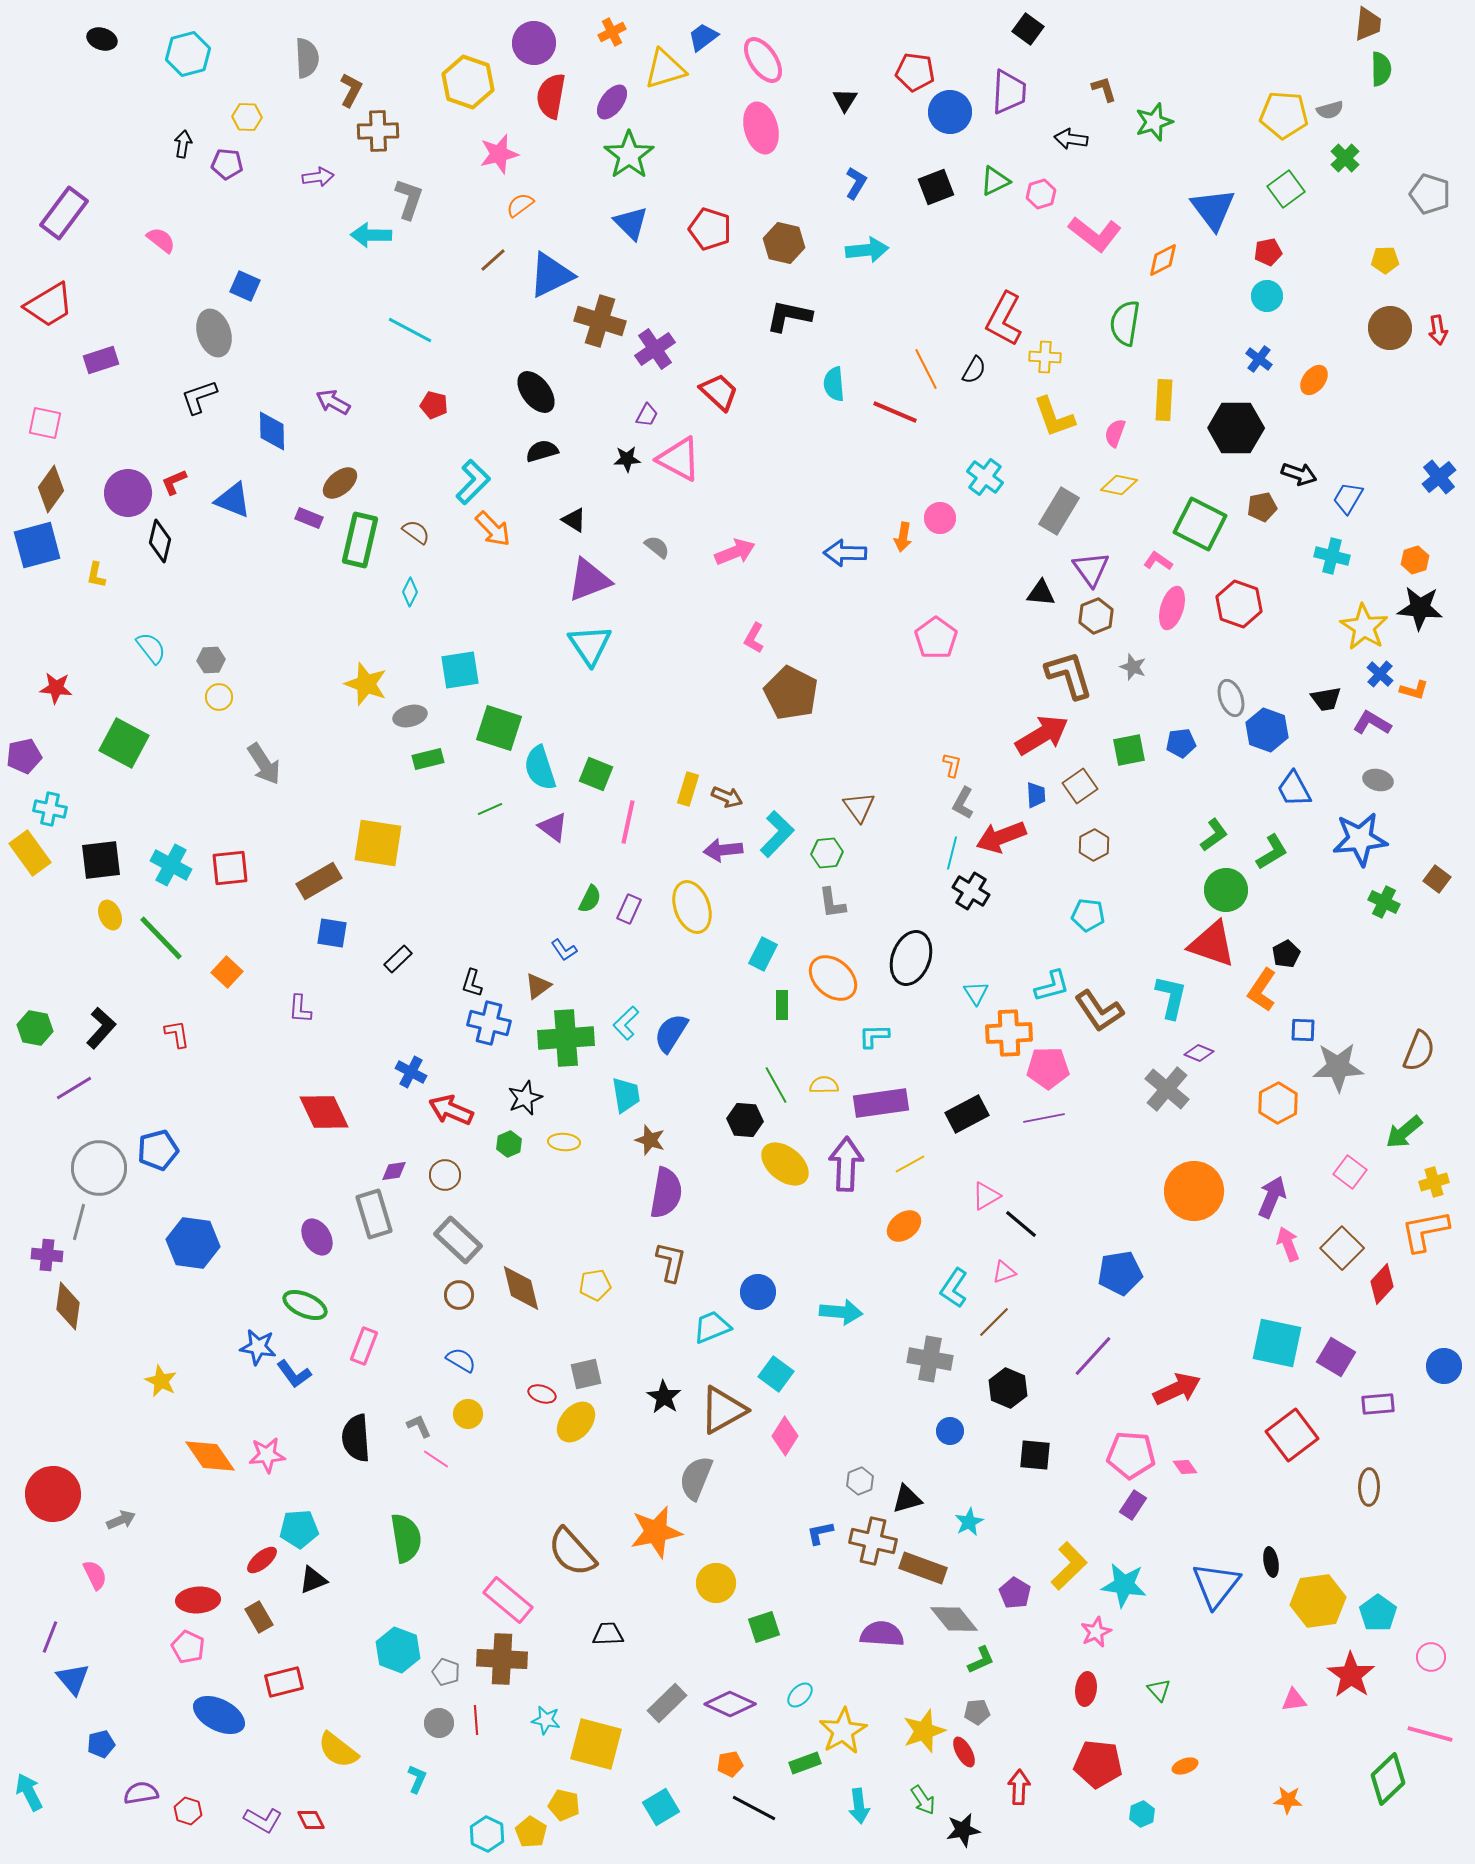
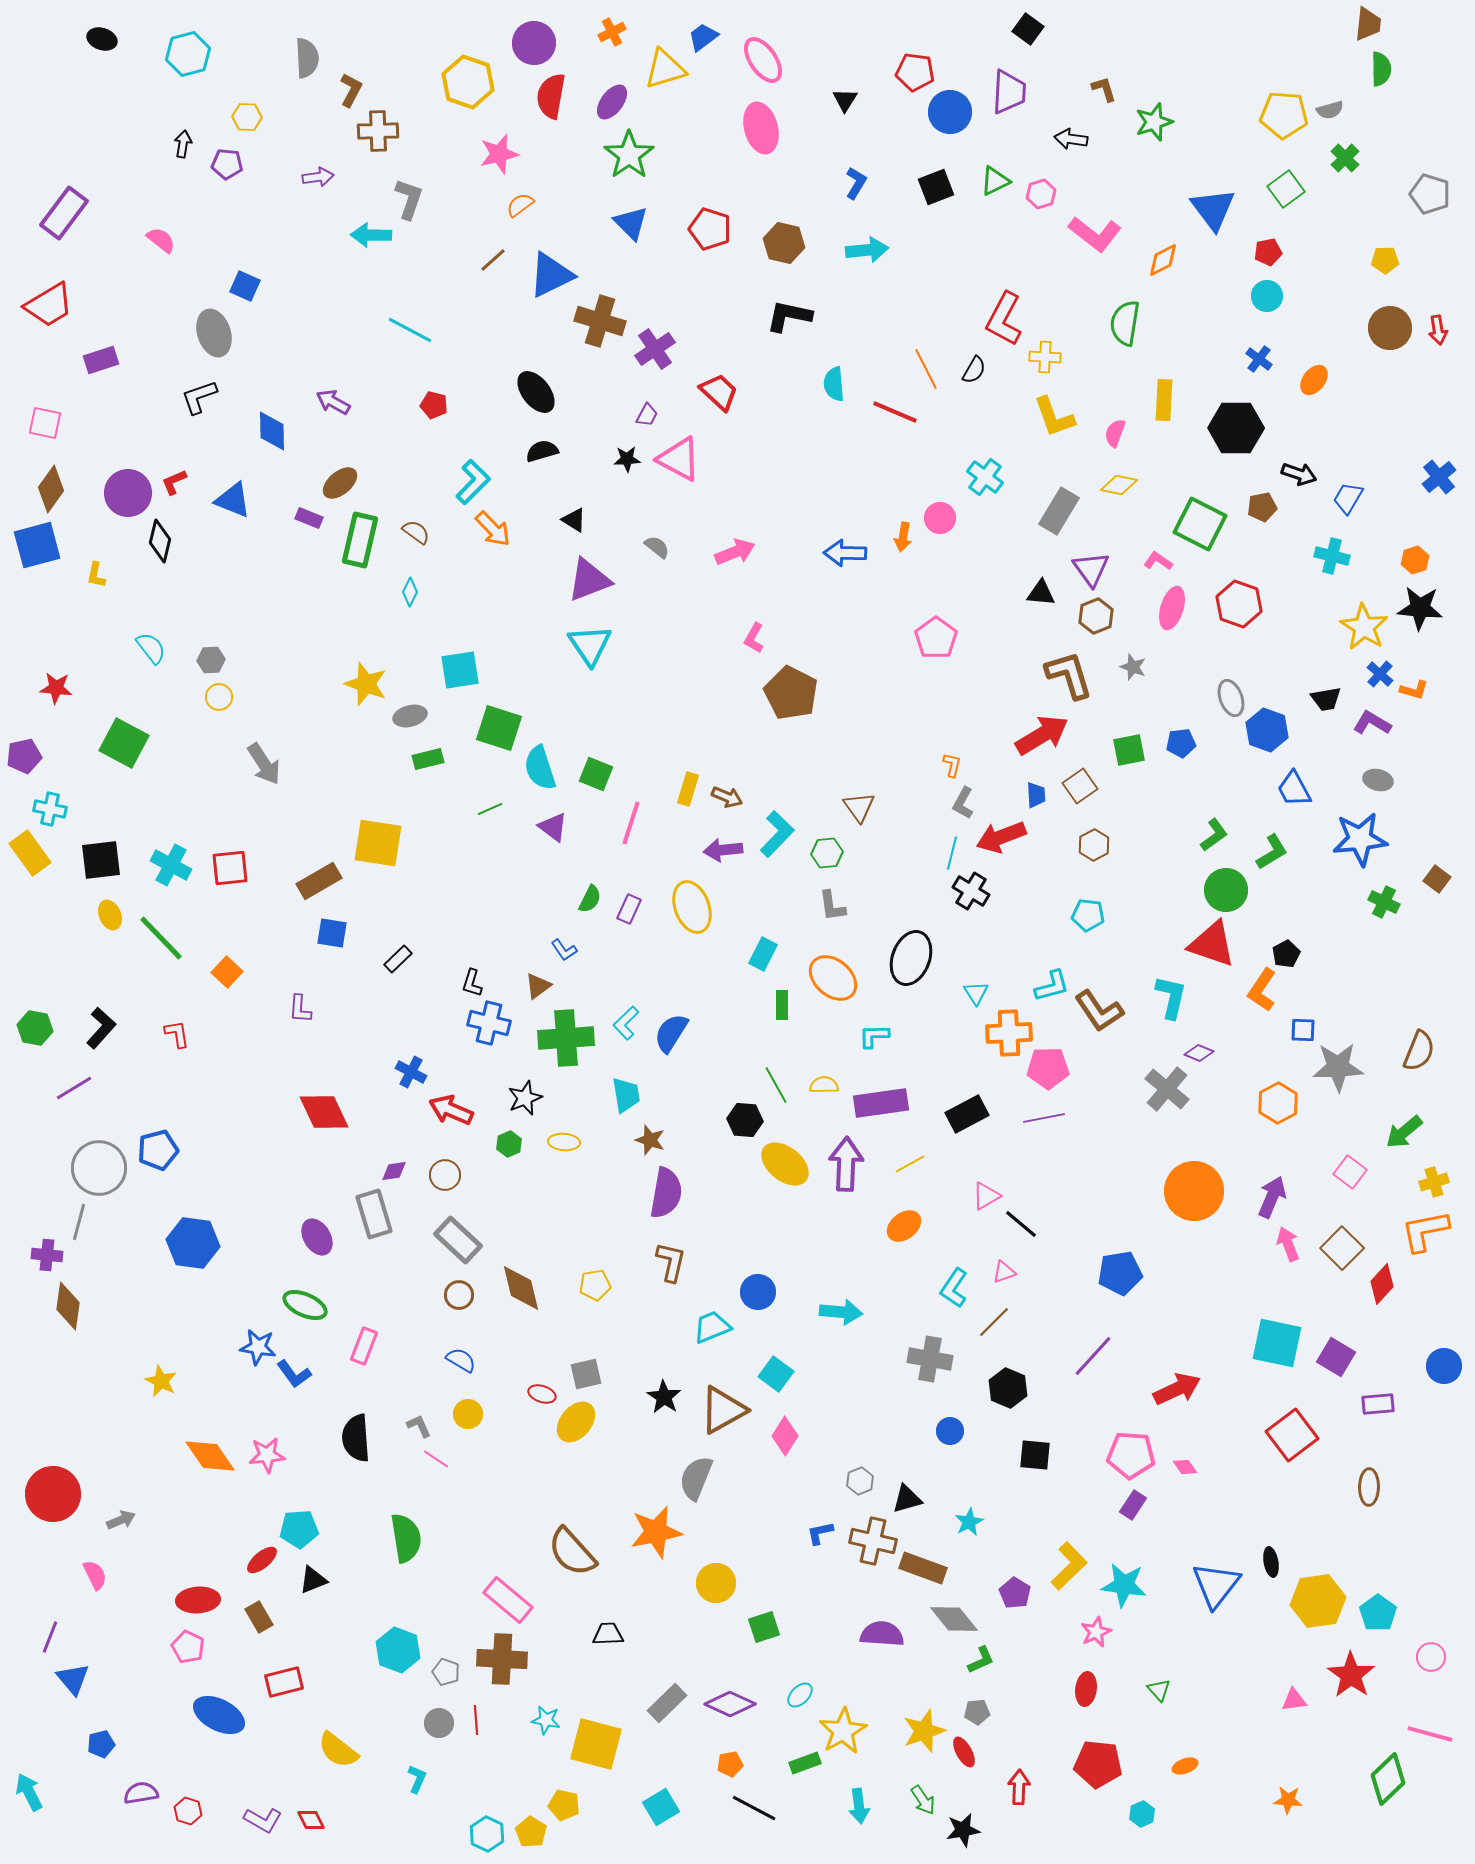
pink line at (628, 822): moved 3 px right, 1 px down; rotated 6 degrees clockwise
gray L-shape at (832, 903): moved 3 px down
